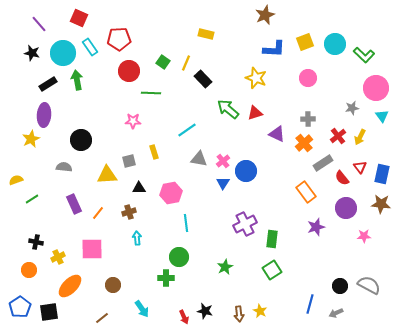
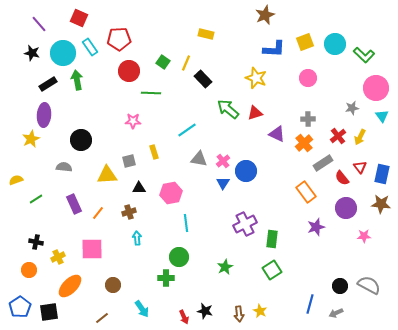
green line at (32, 199): moved 4 px right
